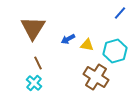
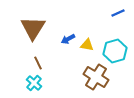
blue line: moved 2 px left; rotated 24 degrees clockwise
